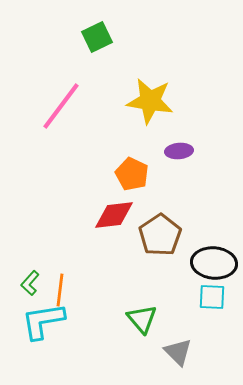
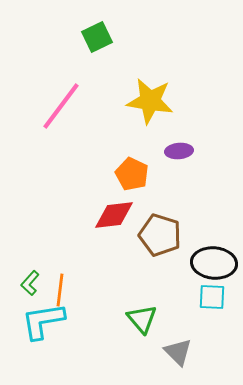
brown pentagon: rotated 21 degrees counterclockwise
